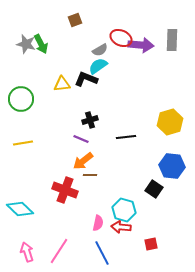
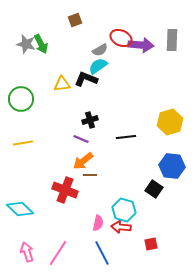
pink line: moved 1 px left, 2 px down
